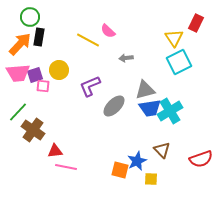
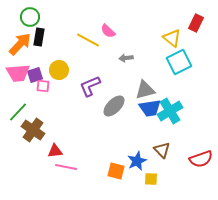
yellow triangle: moved 2 px left; rotated 18 degrees counterclockwise
orange square: moved 4 px left, 1 px down
